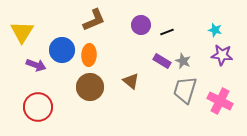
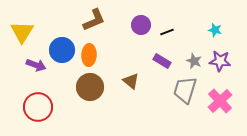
purple star: moved 2 px left, 6 px down
gray star: moved 11 px right
pink cross: rotated 20 degrees clockwise
